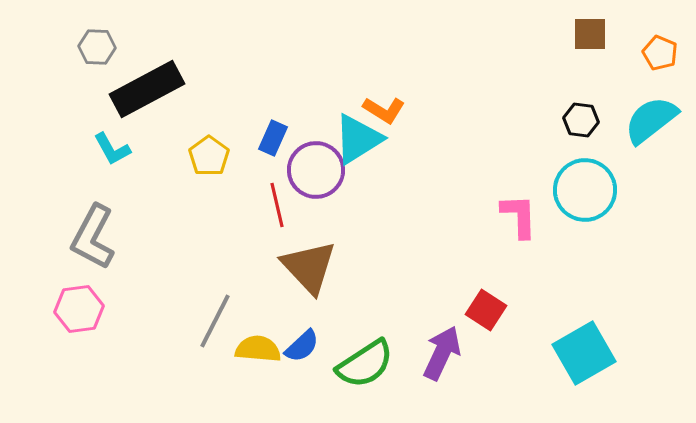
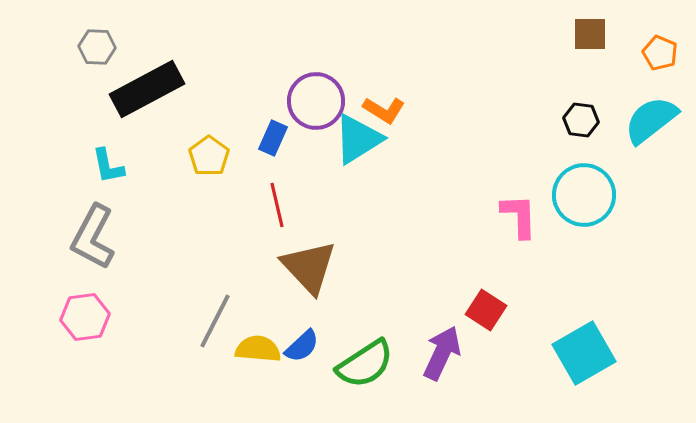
cyan L-shape: moved 4 px left, 17 px down; rotated 18 degrees clockwise
purple circle: moved 69 px up
cyan circle: moved 1 px left, 5 px down
pink hexagon: moved 6 px right, 8 px down
